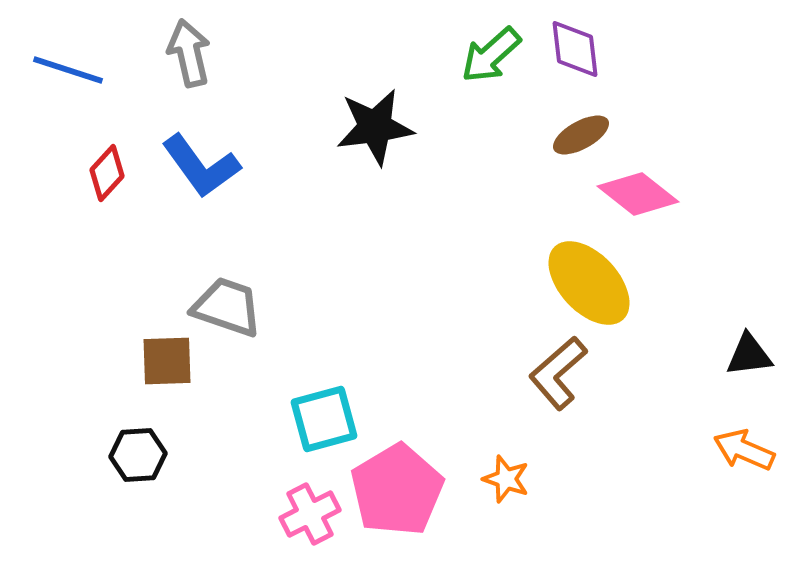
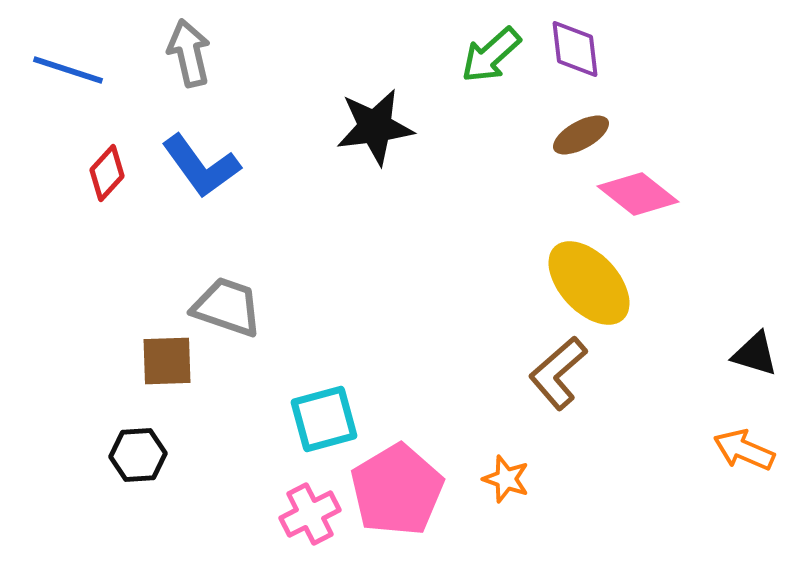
black triangle: moved 6 px right, 1 px up; rotated 24 degrees clockwise
